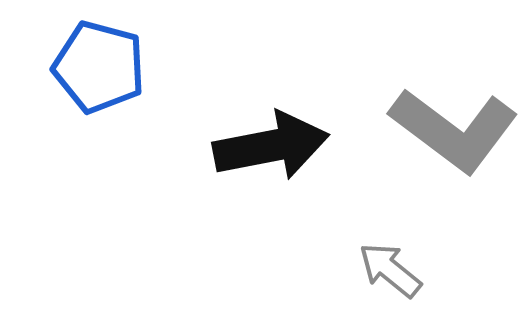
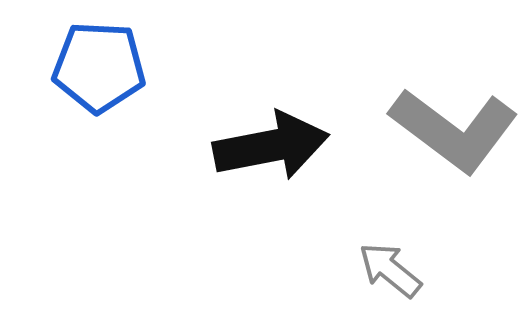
blue pentagon: rotated 12 degrees counterclockwise
